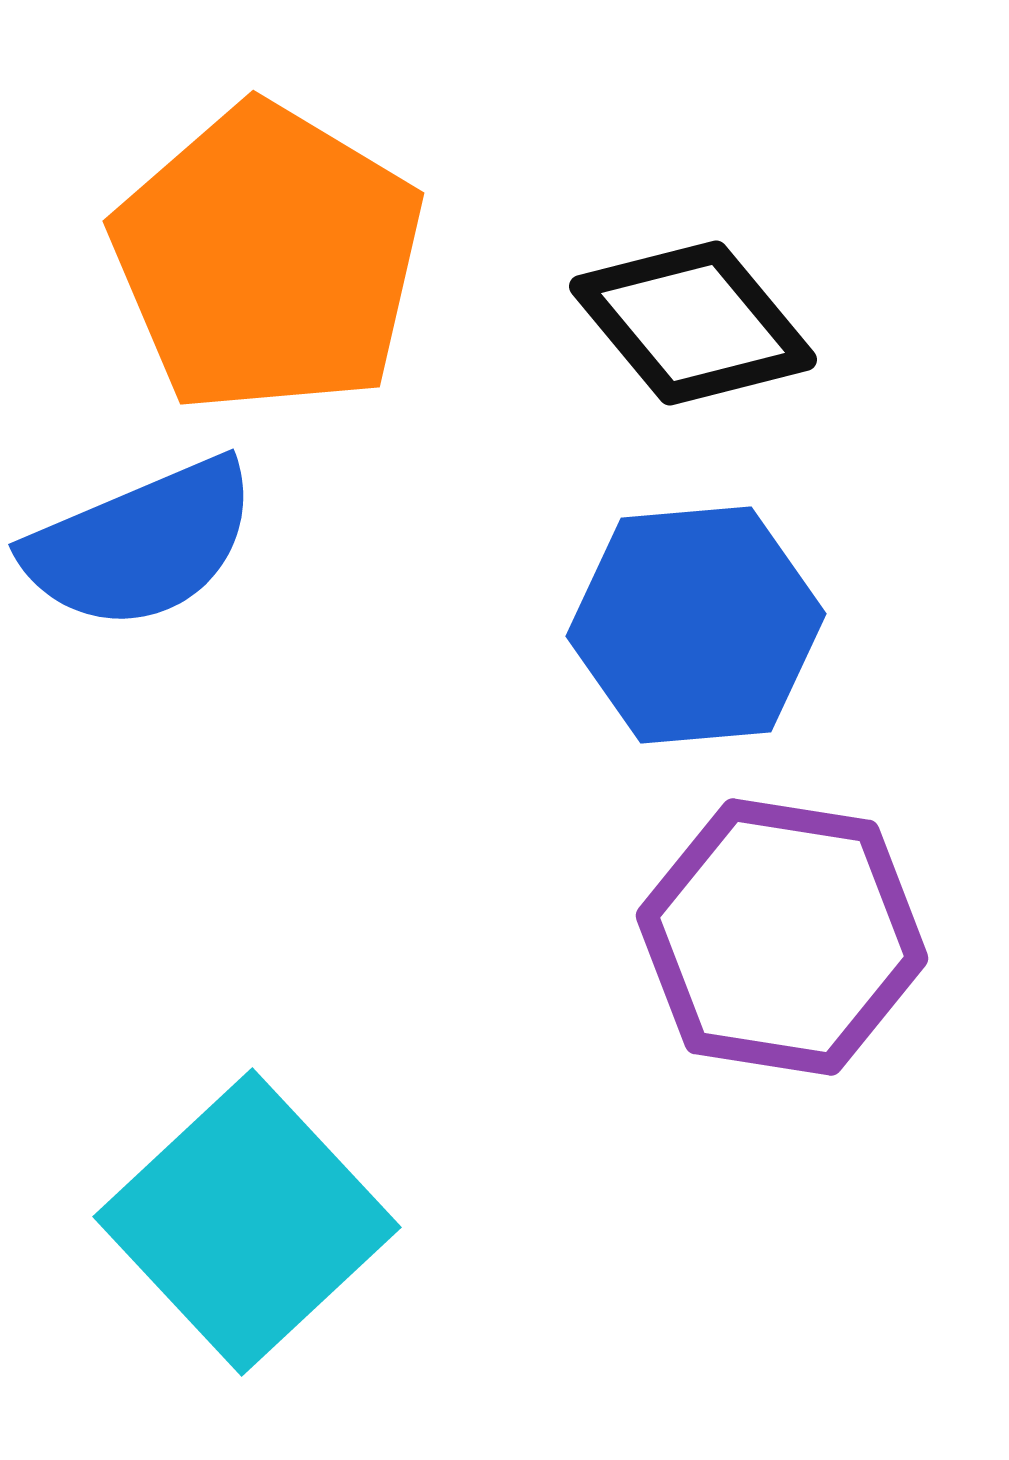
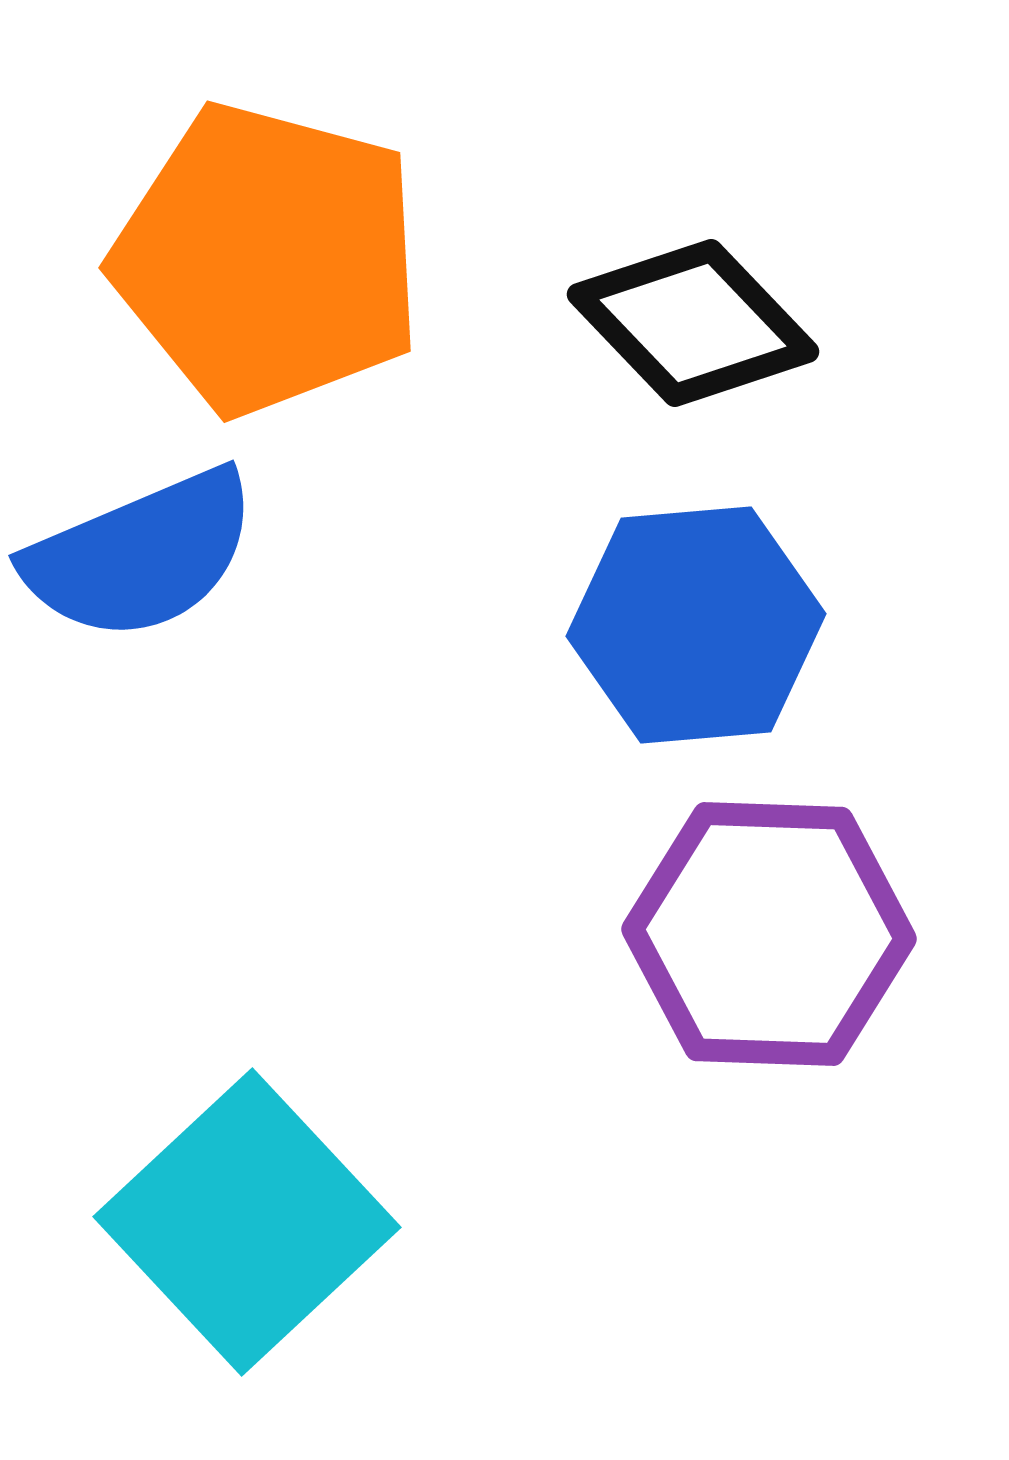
orange pentagon: rotated 16 degrees counterclockwise
black diamond: rotated 4 degrees counterclockwise
blue semicircle: moved 11 px down
purple hexagon: moved 13 px left, 3 px up; rotated 7 degrees counterclockwise
